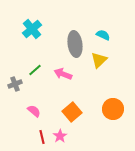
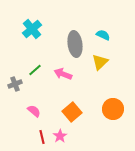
yellow triangle: moved 1 px right, 2 px down
